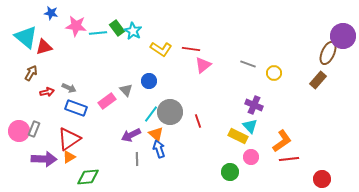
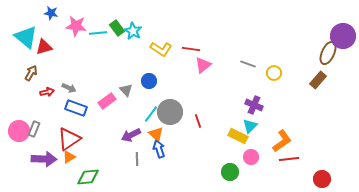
cyan triangle at (250, 126): rotated 28 degrees clockwise
